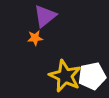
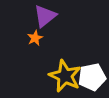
orange star: rotated 21 degrees counterclockwise
white pentagon: moved 1 px down
